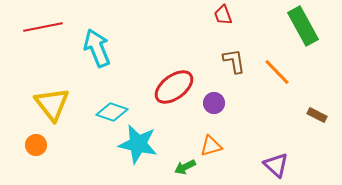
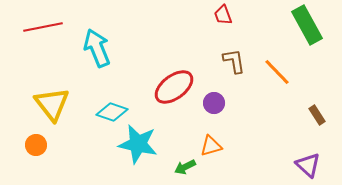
green rectangle: moved 4 px right, 1 px up
brown rectangle: rotated 30 degrees clockwise
purple triangle: moved 32 px right
